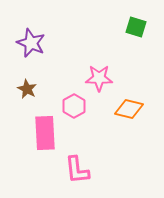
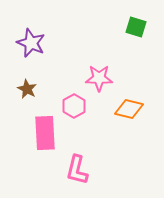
pink L-shape: rotated 20 degrees clockwise
